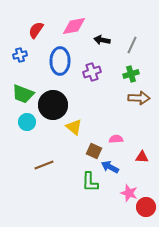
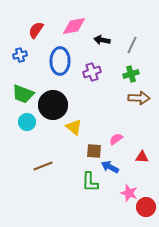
pink semicircle: rotated 32 degrees counterclockwise
brown square: rotated 21 degrees counterclockwise
brown line: moved 1 px left, 1 px down
